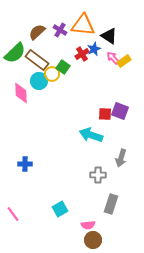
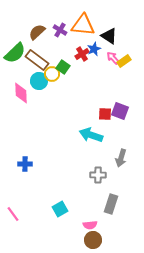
pink semicircle: moved 2 px right
